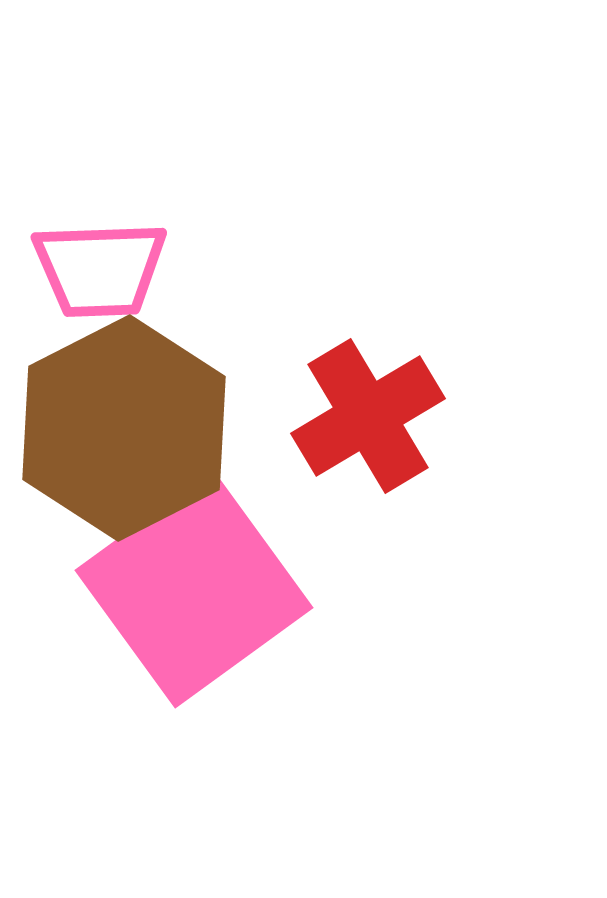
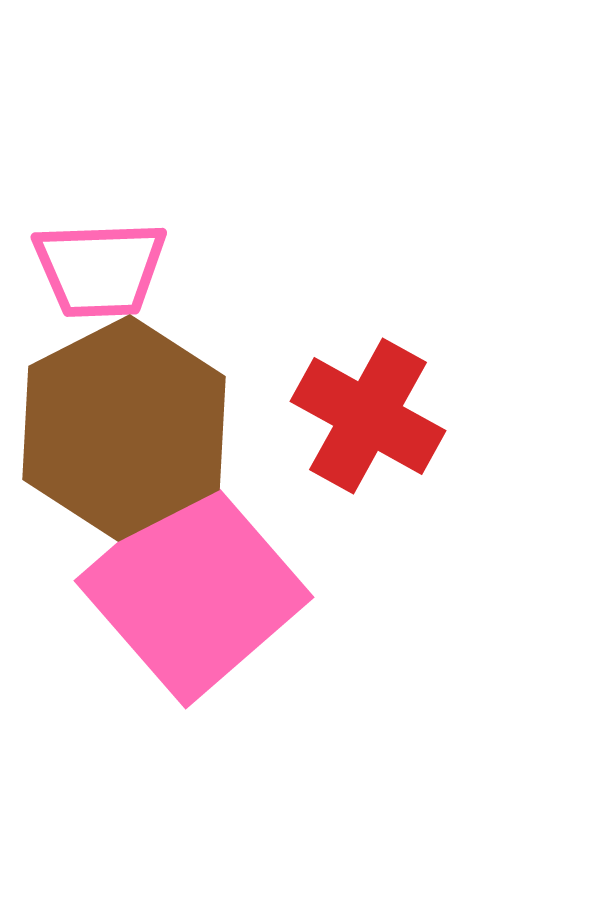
red cross: rotated 30 degrees counterclockwise
pink square: rotated 5 degrees counterclockwise
